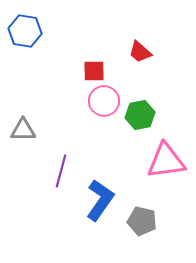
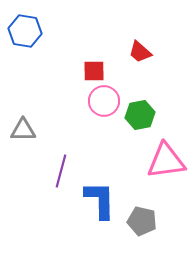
blue L-shape: rotated 36 degrees counterclockwise
